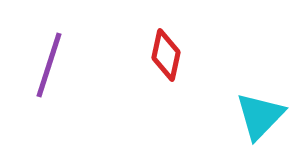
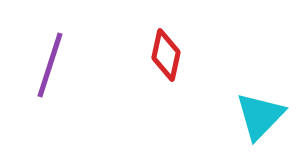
purple line: moved 1 px right
